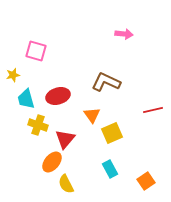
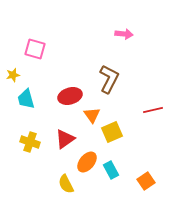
pink square: moved 1 px left, 2 px up
brown L-shape: moved 3 px right, 3 px up; rotated 92 degrees clockwise
red ellipse: moved 12 px right
yellow cross: moved 8 px left, 17 px down
yellow square: moved 1 px up
red triangle: rotated 15 degrees clockwise
orange ellipse: moved 35 px right
cyan rectangle: moved 1 px right, 1 px down
